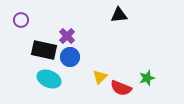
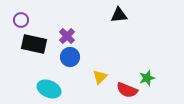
black rectangle: moved 10 px left, 6 px up
cyan ellipse: moved 10 px down
red semicircle: moved 6 px right, 2 px down
